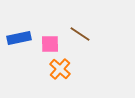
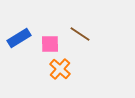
blue rectangle: rotated 20 degrees counterclockwise
